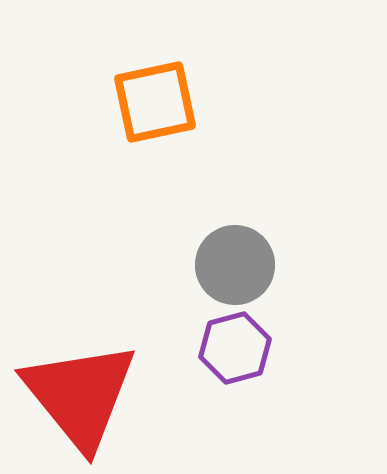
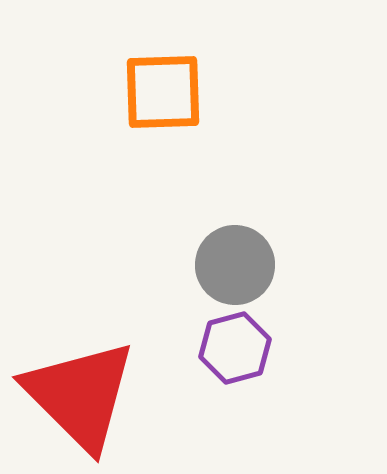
orange square: moved 8 px right, 10 px up; rotated 10 degrees clockwise
red triangle: rotated 6 degrees counterclockwise
